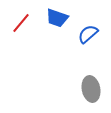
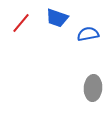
blue semicircle: rotated 30 degrees clockwise
gray ellipse: moved 2 px right, 1 px up; rotated 15 degrees clockwise
